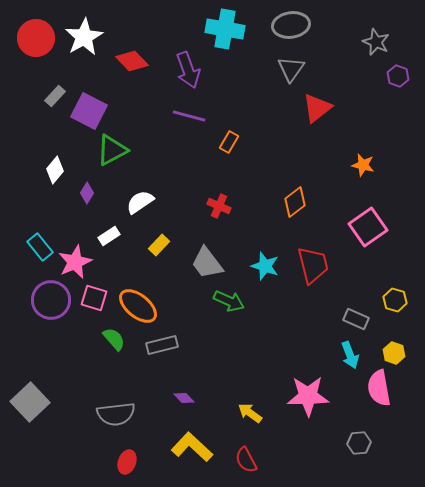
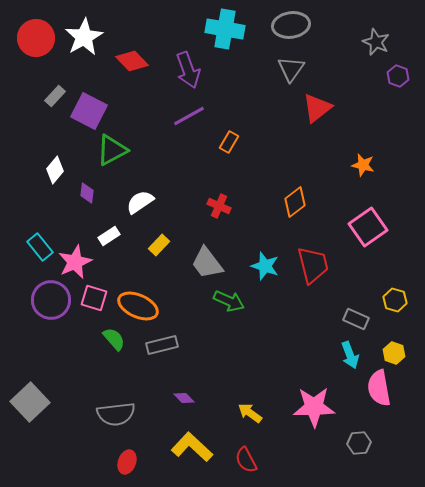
purple line at (189, 116): rotated 44 degrees counterclockwise
purple diamond at (87, 193): rotated 25 degrees counterclockwise
orange ellipse at (138, 306): rotated 15 degrees counterclockwise
pink star at (308, 396): moved 6 px right, 11 px down
